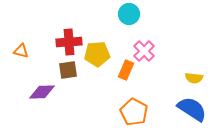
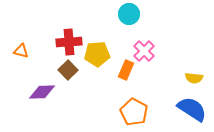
brown square: rotated 36 degrees counterclockwise
